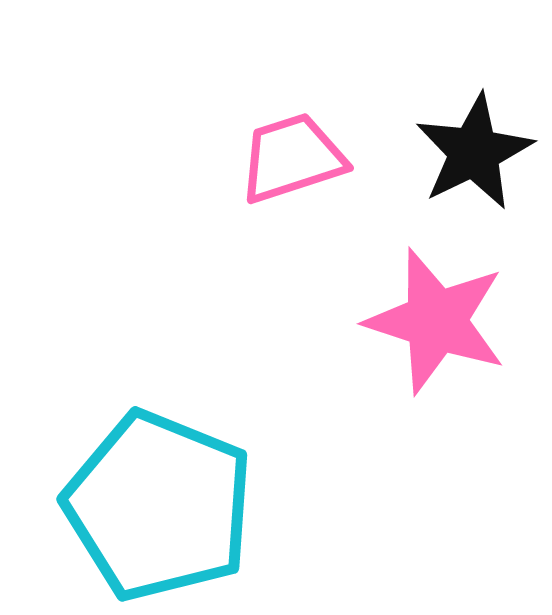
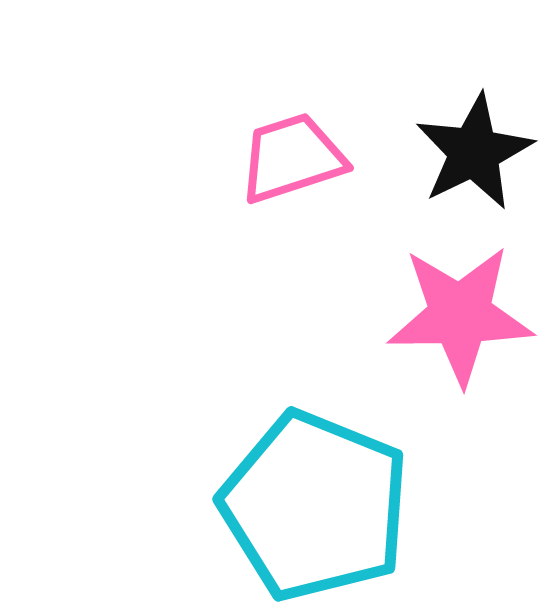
pink star: moved 24 px right, 6 px up; rotated 19 degrees counterclockwise
cyan pentagon: moved 156 px right
